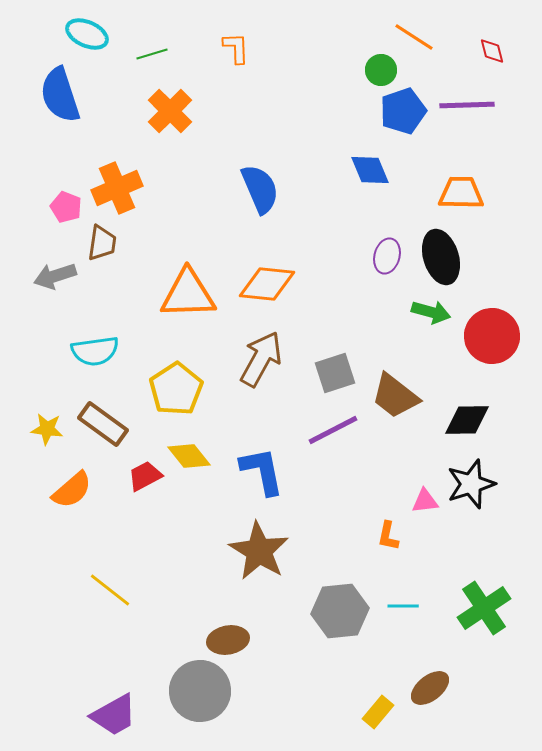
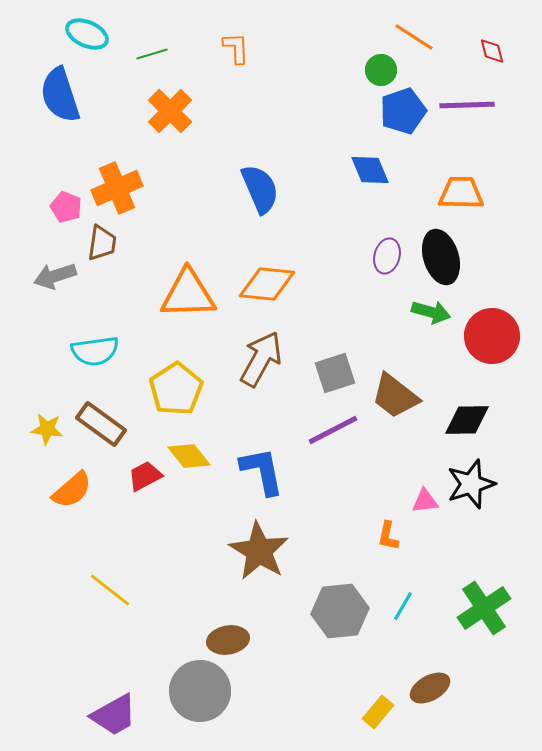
brown rectangle at (103, 424): moved 2 px left
cyan line at (403, 606): rotated 60 degrees counterclockwise
brown ellipse at (430, 688): rotated 9 degrees clockwise
